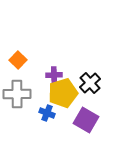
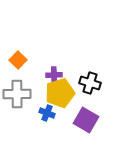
black cross: rotated 30 degrees counterclockwise
yellow pentagon: moved 3 px left
